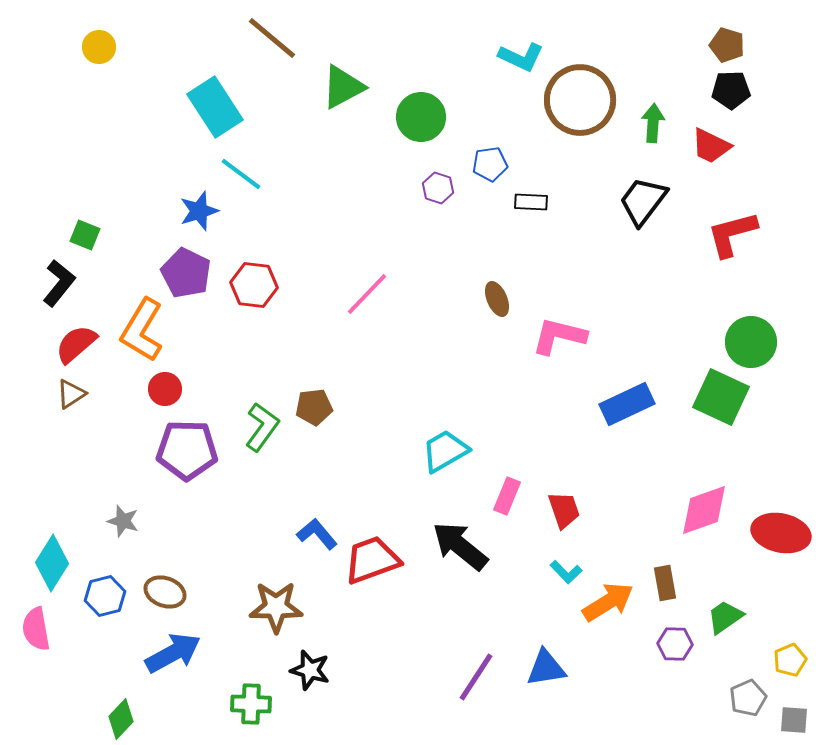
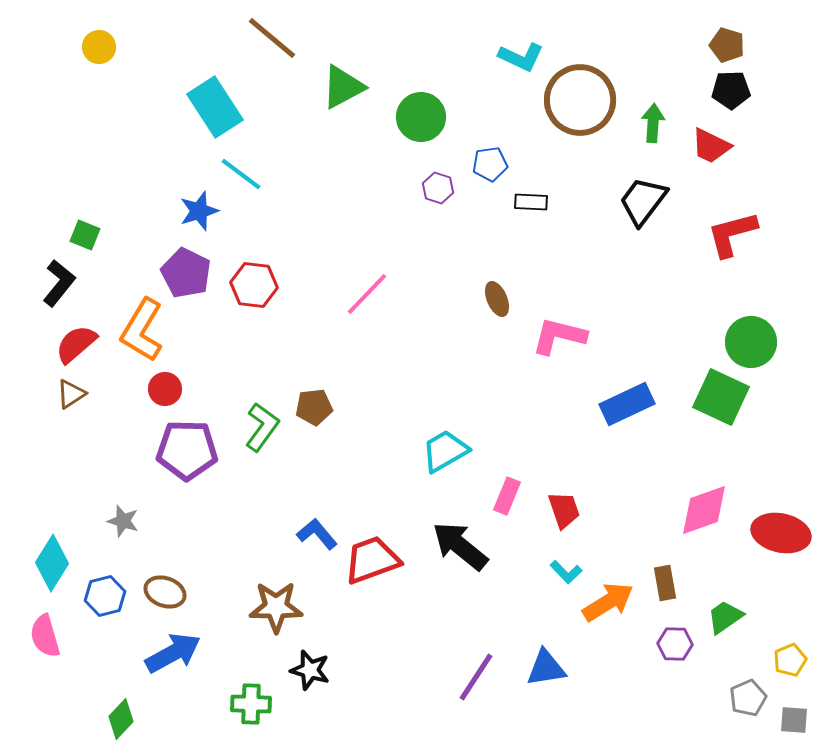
pink semicircle at (36, 629): moved 9 px right, 7 px down; rotated 6 degrees counterclockwise
